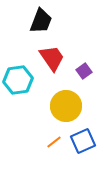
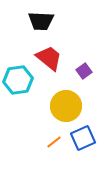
black trapezoid: rotated 72 degrees clockwise
red trapezoid: moved 3 px left; rotated 16 degrees counterclockwise
blue square: moved 3 px up
